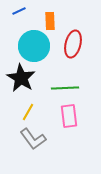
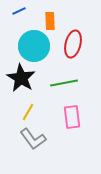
green line: moved 1 px left, 5 px up; rotated 8 degrees counterclockwise
pink rectangle: moved 3 px right, 1 px down
